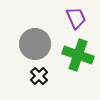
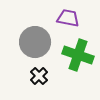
purple trapezoid: moved 8 px left; rotated 55 degrees counterclockwise
gray circle: moved 2 px up
